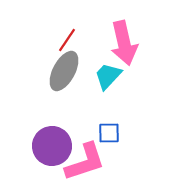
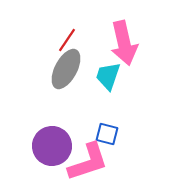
gray ellipse: moved 2 px right, 2 px up
cyan trapezoid: rotated 24 degrees counterclockwise
blue square: moved 2 px left, 1 px down; rotated 15 degrees clockwise
pink L-shape: moved 3 px right
